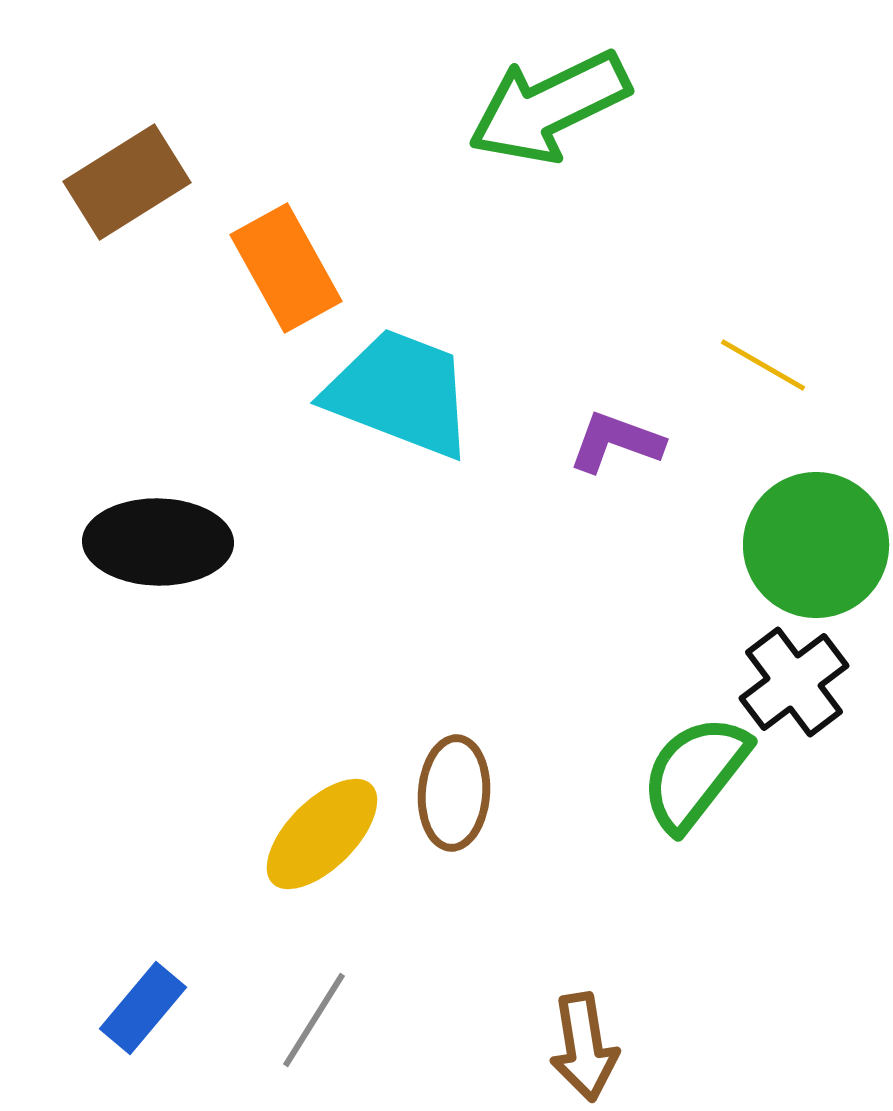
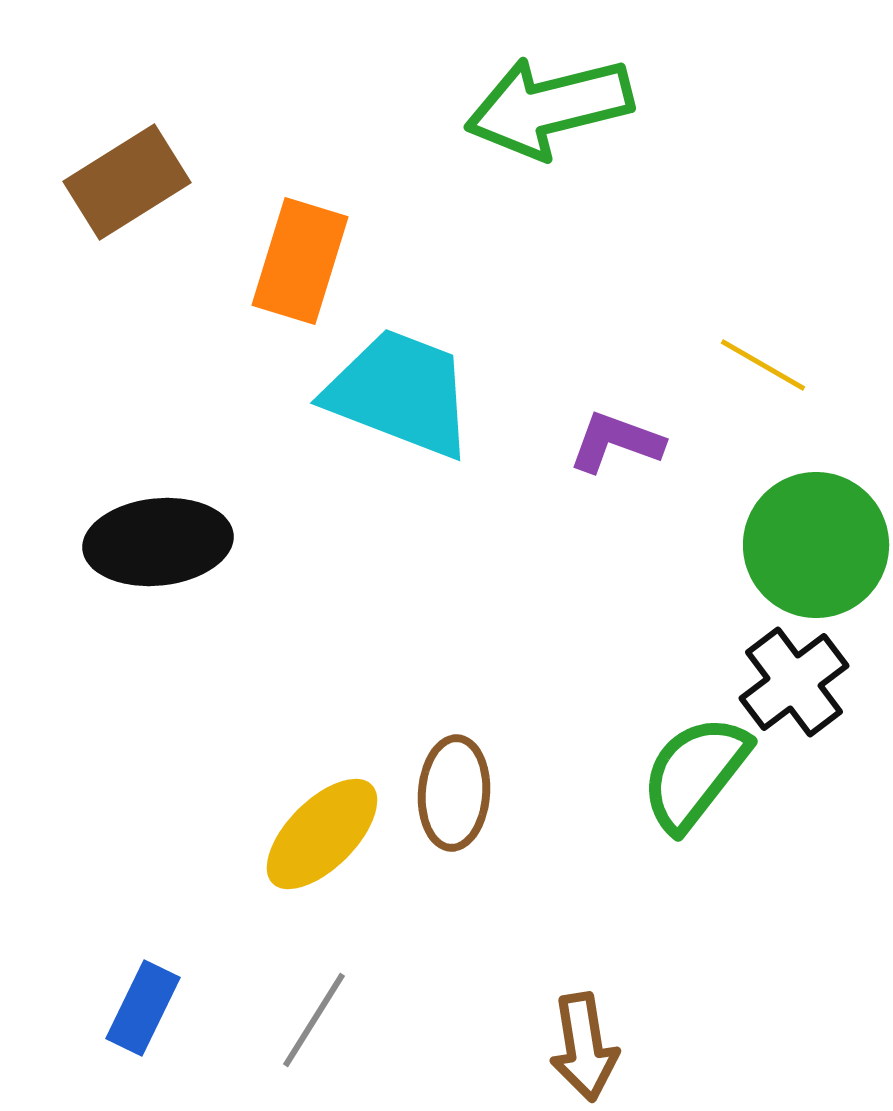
green arrow: rotated 12 degrees clockwise
orange rectangle: moved 14 px right, 7 px up; rotated 46 degrees clockwise
black ellipse: rotated 7 degrees counterclockwise
blue rectangle: rotated 14 degrees counterclockwise
